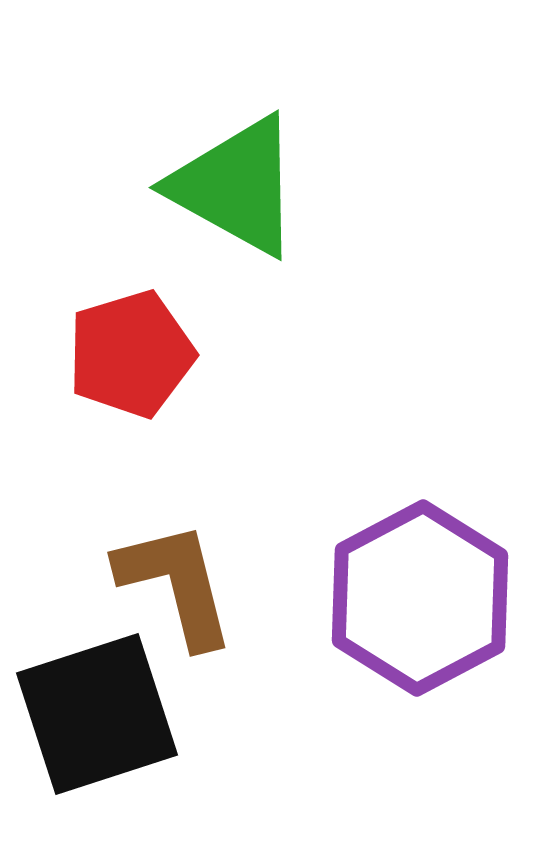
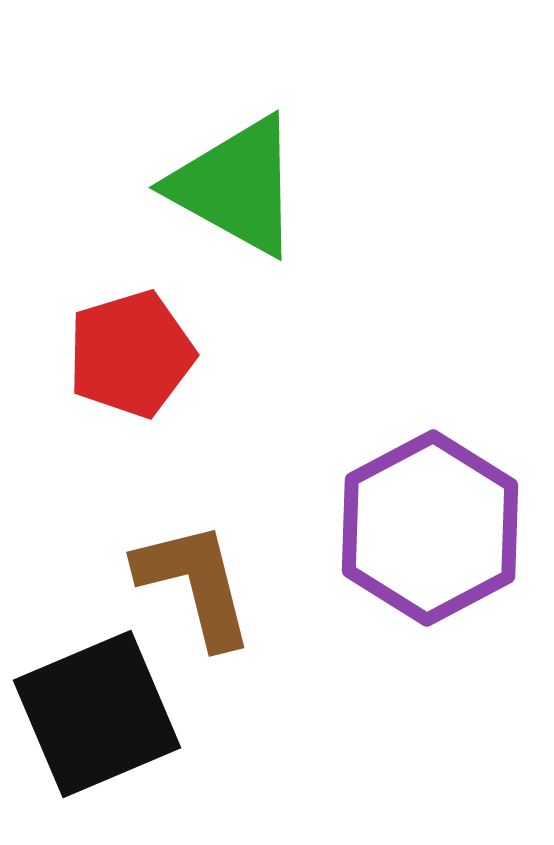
brown L-shape: moved 19 px right
purple hexagon: moved 10 px right, 70 px up
black square: rotated 5 degrees counterclockwise
